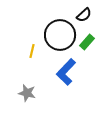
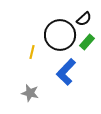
black semicircle: moved 4 px down
yellow line: moved 1 px down
gray star: moved 3 px right
